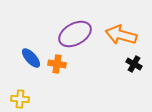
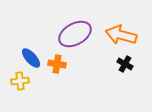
black cross: moved 9 px left
yellow cross: moved 18 px up; rotated 12 degrees counterclockwise
